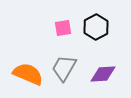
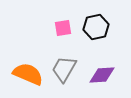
black hexagon: rotated 15 degrees clockwise
gray trapezoid: moved 1 px down
purple diamond: moved 1 px left, 1 px down
